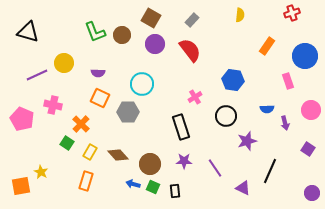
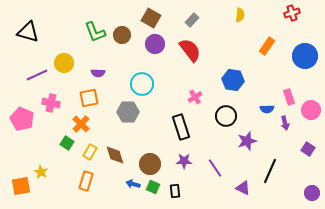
pink rectangle at (288, 81): moved 1 px right, 16 px down
orange square at (100, 98): moved 11 px left; rotated 36 degrees counterclockwise
pink cross at (53, 105): moved 2 px left, 2 px up
brown diamond at (118, 155): moved 3 px left; rotated 25 degrees clockwise
